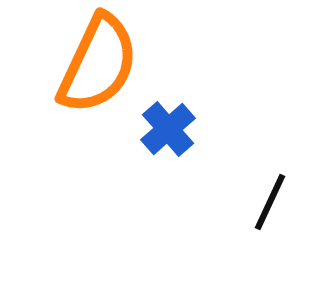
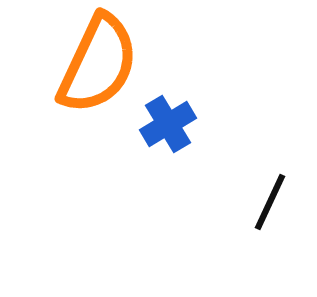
blue cross: moved 5 px up; rotated 10 degrees clockwise
